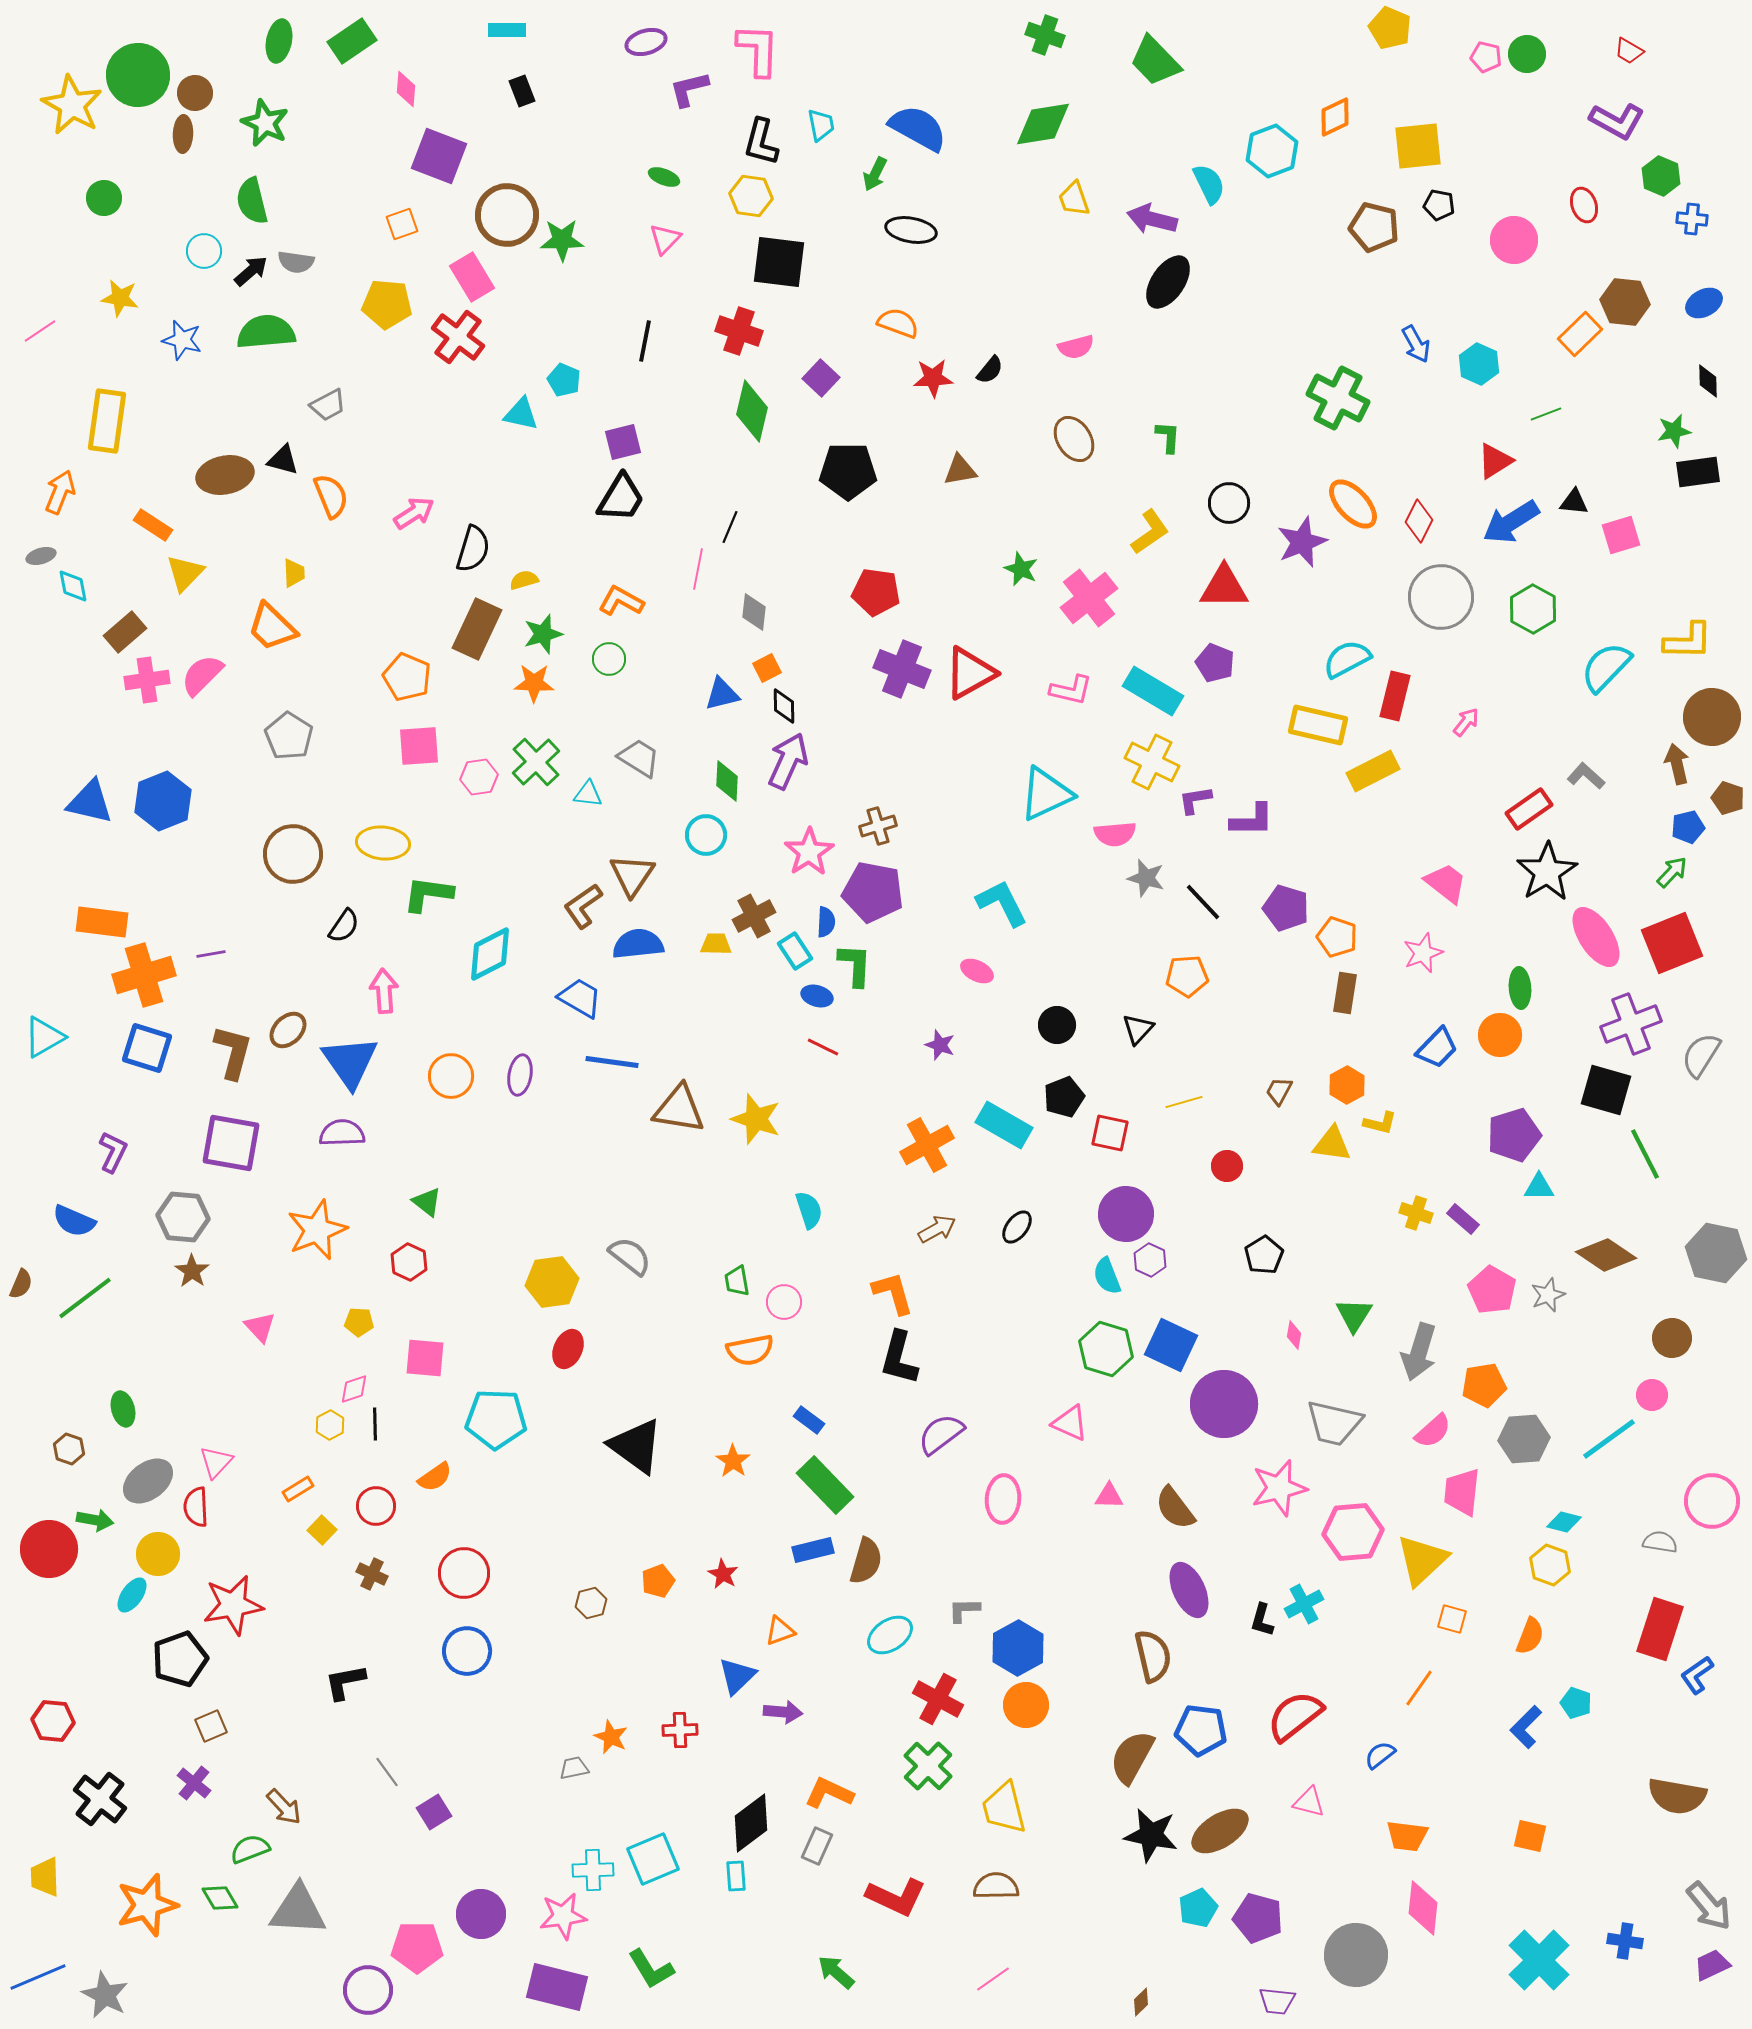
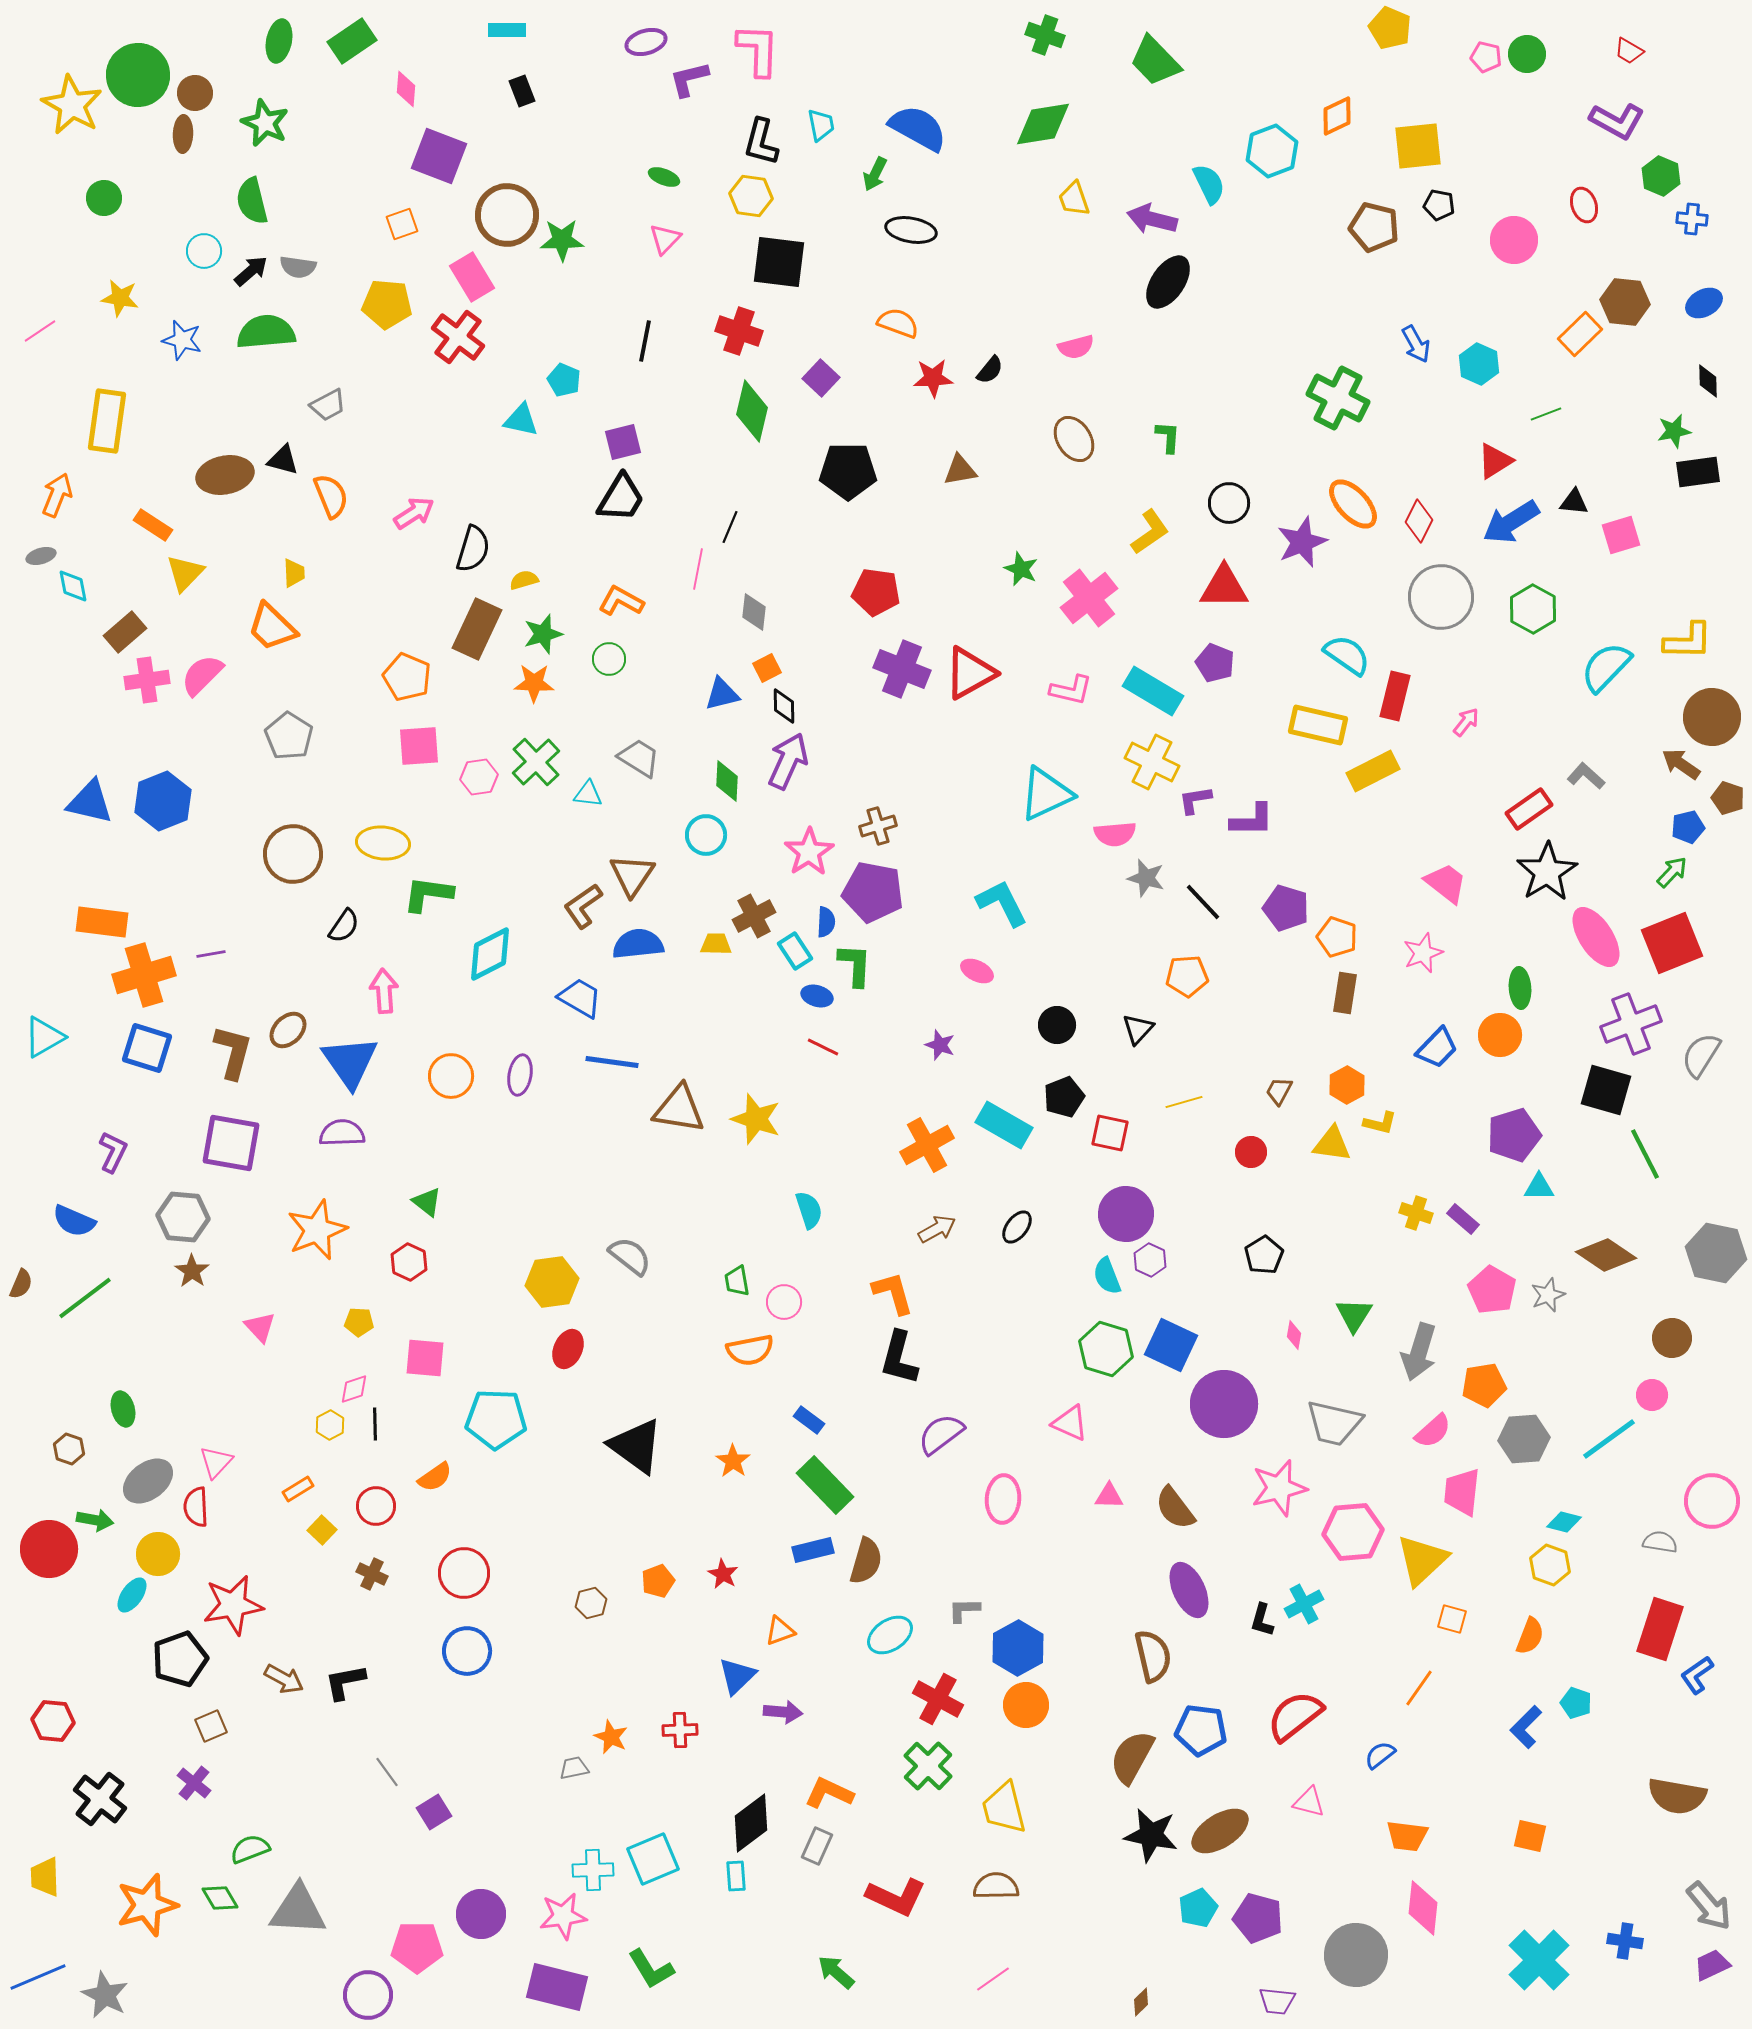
purple L-shape at (689, 89): moved 10 px up
orange diamond at (1335, 117): moved 2 px right, 1 px up
gray semicircle at (296, 262): moved 2 px right, 5 px down
cyan triangle at (521, 414): moved 6 px down
orange arrow at (60, 492): moved 3 px left, 3 px down
cyan semicircle at (1347, 659): moved 4 px up; rotated 63 degrees clockwise
brown arrow at (1677, 764): moved 4 px right; rotated 42 degrees counterclockwise
red circle at (1227, 1166): moved 24 px right, 14 px up
brown arrow at (284, 1807): moved 128 px up; rotated 18 degrees counterclockwise
purple circle at (368, 1990): moved 5 px down
